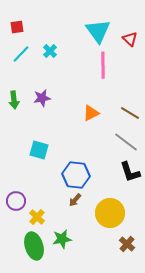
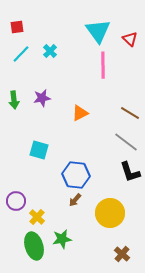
orange triangle: moved 11 px left
brown cross: moved 5 px left, 10 px down
